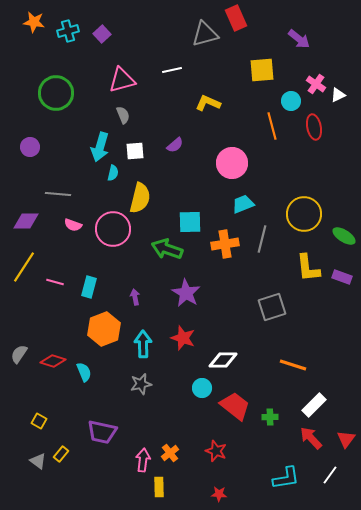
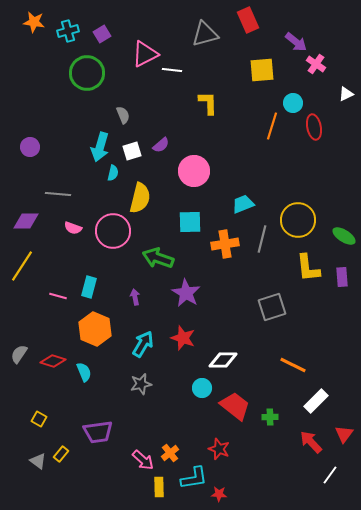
red rectangle at (236, 18): moved 12 px right, 2 px down
purple square at (102, 34): rotated 12 degrees clockwise
purple arrow at (299, 39): moved 3 px left, 3 px down
white line at (172, 70): rotated 18 degrees clockwise
pink triangle at (122, 80): moved 23 px right, 26 px up; rotated 12 degrees counterclockwise
pink cross at (316, 84): moved 20 px up
green circle at (56, 93): moved 31 px right, 20 px up
white triangle at (338, 95): moved 8 px right, 1 px up
cyan circle at (291, 101): moved 2 px right, 2 px down
yellow L-shape at (208, 103): rotated 65 degrees clockwise
orange line at (272, 126): rotated 32 degrees clockwise
purple semicircle at (175, 145): moved 14 px left
white square at (135, 151): moved 3 px left; rotated 12 degrees counterclockwise
pink circle at (232, 163): moved 38 px left, 8 px down
yellow circle at (304, 214): moved 6 px left, 6 px down
pink semicircle at (73, 225): moved 3 px down
pink circle at (113, 229): moved 2 px down
green arrow at (167, 249): moved 9 px left, 9 px down
yellow line at (24, 267): moved 2 px left, 1 px up
purple rectangle at (342, 277): rotated 66 degrees clockwise
pink line at (55, 282): moved 3 px right, 14 px down
orange hexagon at (104, 329): moved 9 px left; rotated 16 degrees counterclockwise
cyan arrow at (143, 344): rotated 32 degrees clockwise
orange line at (293, 365): rotated 8 degrees clockwise
white rectangle at (314, 405): moved 2 px right, 4 px up
yellow square at (39, 421): moved 2 px up
purple trapezoid at (102, 432): moved 4 px left; rotated 20 degrees counterclockwise
red arrow at (311, 438): moved 4 px down
red triangle at (346, 439): moved 2 px left, 5 px up
red star at (216, 451): moved 3 px right, 2 px up
pink arrow at (143, 460): rotated 125 degrees clockwise
cyan L-shape at (286, 478): moved 92 px left
